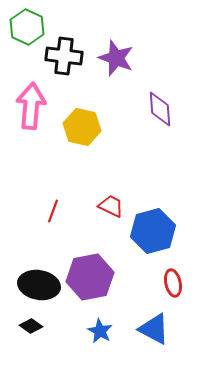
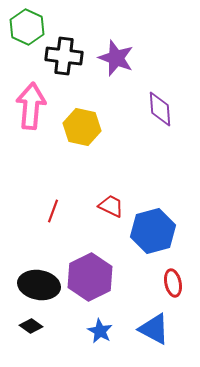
purple hexagon: rotated 15 degrees counterclockwise
